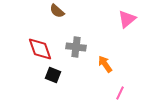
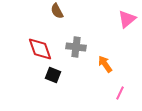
brown semicircle: rotated 21 degrees clockwise
